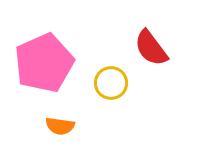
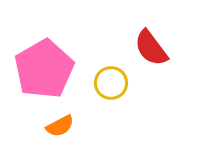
pink pentagon: moved 6 px down; rotated 6 degrees counterclockwise
orange semicircle: rotated 36 degrees counterclockwise
